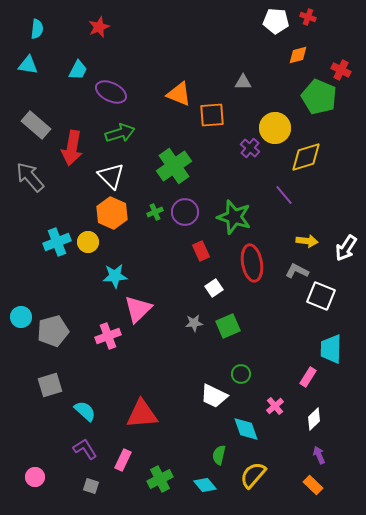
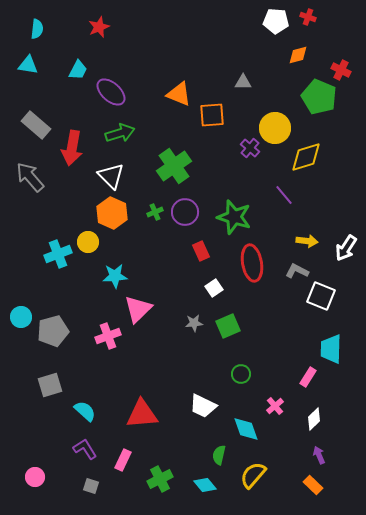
purple ellipse at (111, 92): rotated 16 degrees clockwise
cyan cross at (57, 242): moved 1 px right, 12 px down
white trapezoid at (214, 396): moved 11 px left, 10 px down
